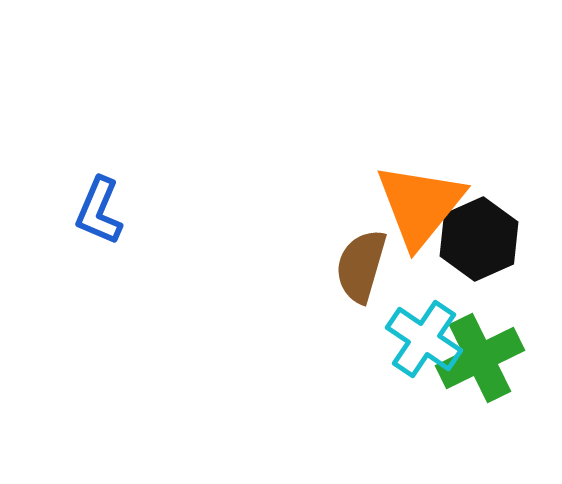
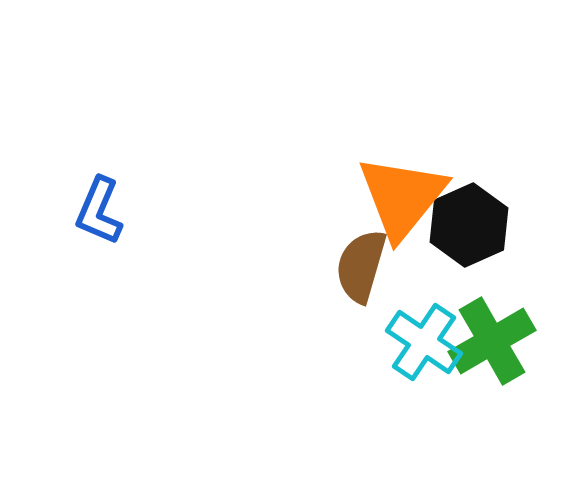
orange triangle: moved 18 px left, 8 px up
black hexagon: moved 10 px left, 14 px up
cyan cross: moved 3 px down
green cross: moved 12 px right, 17 px up; rotated 4 degrees counterclockwise
